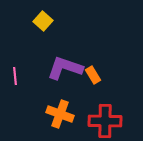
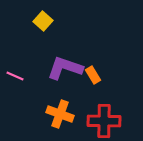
pink line: rotated 60 degrees counterclockwise
red cross: moved 1 px left
